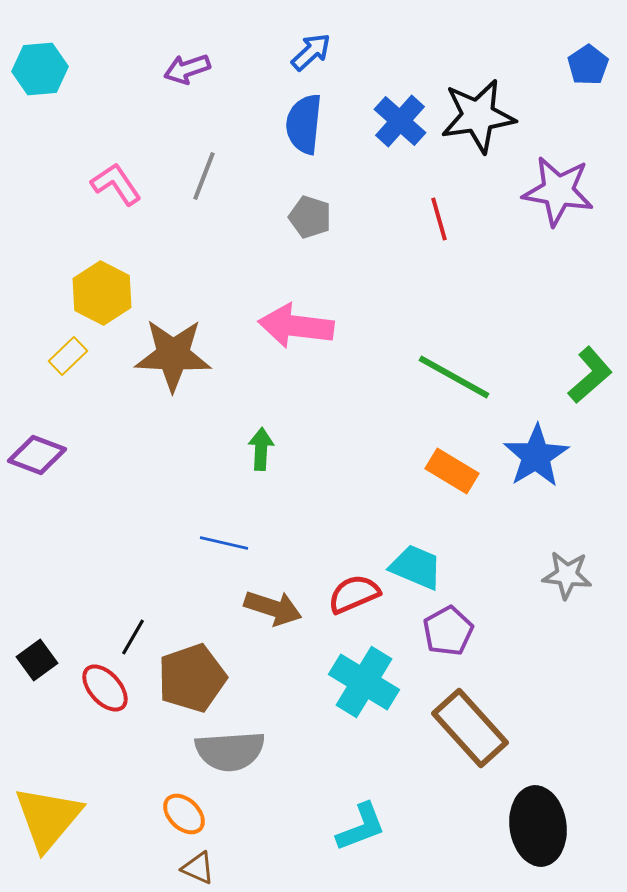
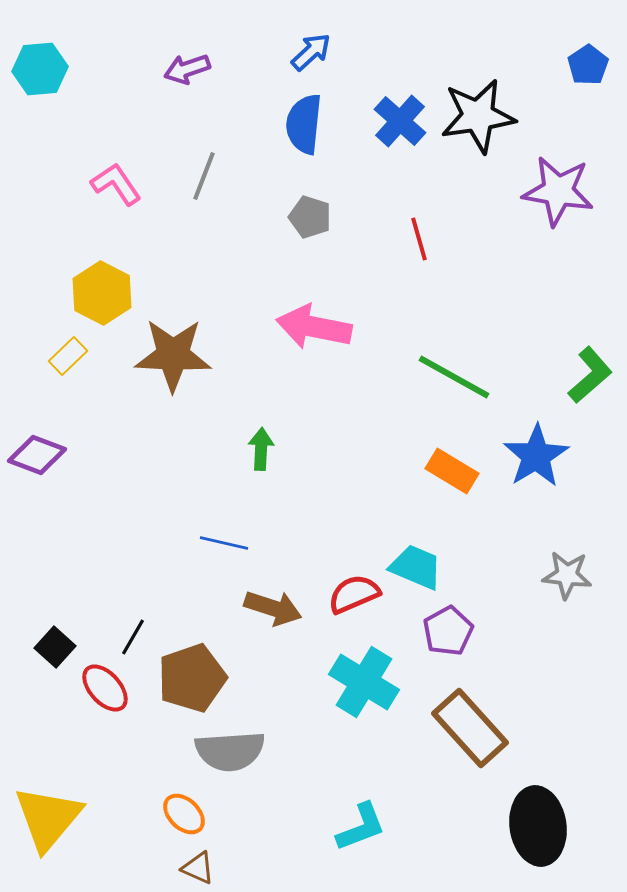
red line: moved 20 px left, 20 px down
pink arrow: moved 18 px right, 1 px down; rotated 4 degrees clockwise
black square: moved 18 px right, 13 px up; rotated 12 degrees counterclockwise
